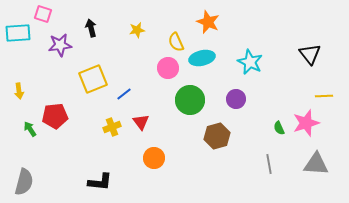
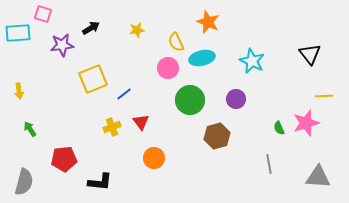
black arrow: rotated 72 degrees clockwise
purple star: moved 2 px right
cyan star: moved 2 px right, 1 px up
red pentagon: moved 9 px right, 43 px down
gray triangle: moved 2 px right, 13 px down
